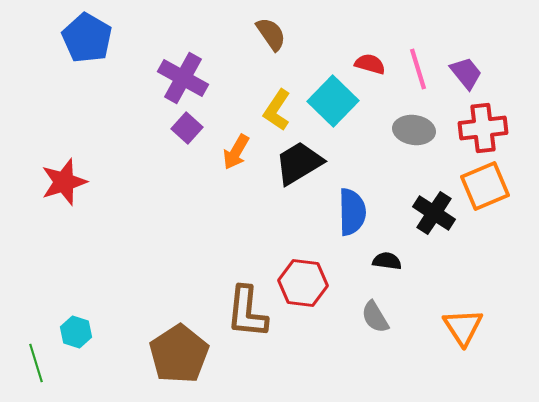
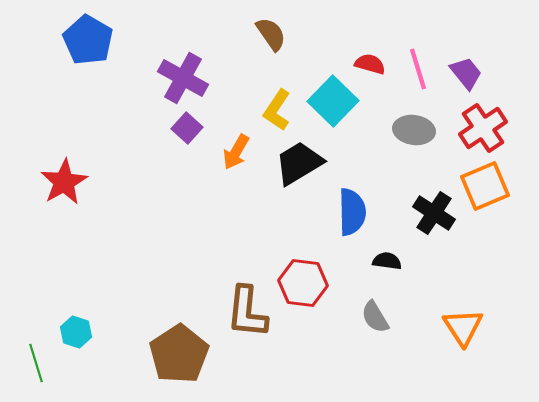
blue pentagon: moved 1 px right, 2 px down
red cross: rotated 27 degrees counterclockwise
red star: rotated 12 degrees counterclockwise
